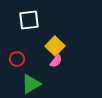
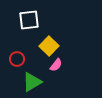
yellow square: moved 6 px left
pink semicircle: moved 4 px down
green triangle: moved 1 px right, 2 px up
